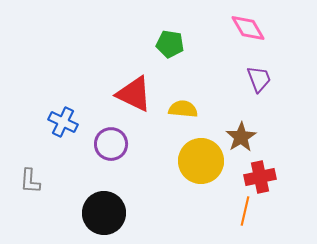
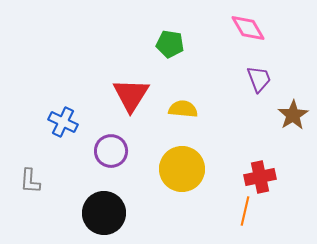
red triangle: moved 3 px left, 1 px down; rotated 36 degrees clockwise
brown star: moved 52 px right, 22 px up
purple circle: moved 7 px down
yellow circle: moved 19 px left, 8 px down
